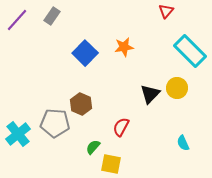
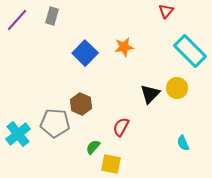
gray rectangle: rotated 18 degrees counterclockwise
